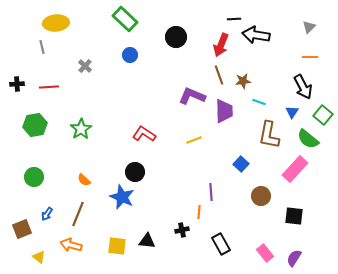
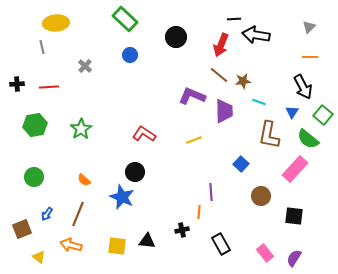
brown line at (219, 75): rotated 30 degrees counterclockwise
